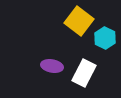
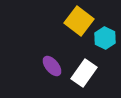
purple ellipse: rotated 40 degrees clockwise
white rectangle: rotated 8 degrees clockwise
